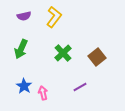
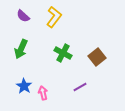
purple semicircle: moved 1 px left; rotated 56 degrees clockwise
green cross: rotated 18 degrees counterclockwise
